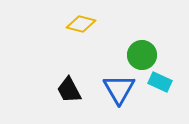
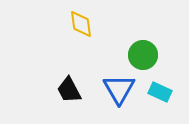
yellow diamond: rotated 68 degrees clockwise
green circle: moved 1 px right
cyan rectangle: moved 10 px down
